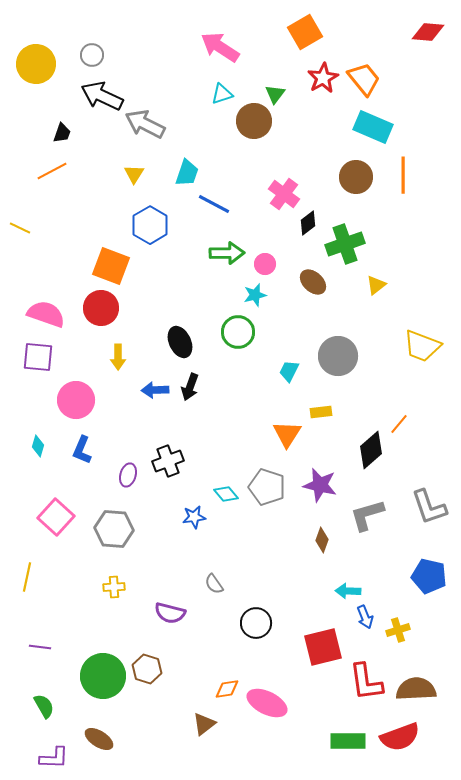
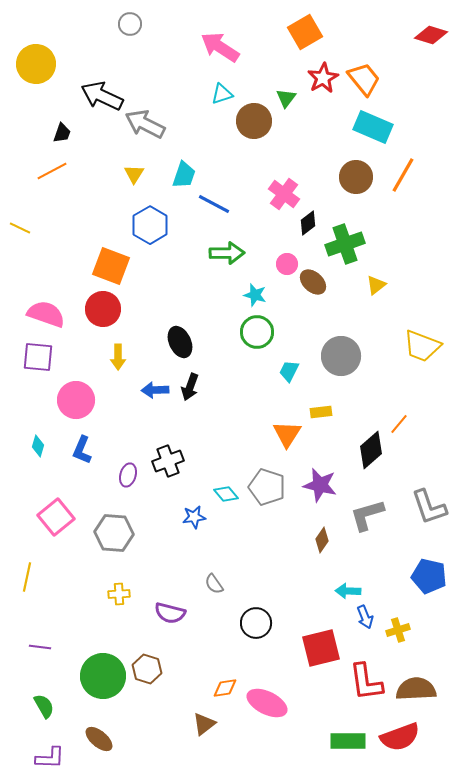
red diamond at (428, 32): moved 3 px right, 3 px down; rotated 12 degrees clockwise
gray circle at (92, 55): moved 38 px right, 31 px up
green triangle at (275, 94): moved 11 px right, 4 px down
cyan trapezoid at (187, 173): moved 3 px left, 2 px down
orange line at (403, 175): rotated 30 degrees clockwise
pink circle at (265, 264): moved 22 px right
cyan star at (255, 295): rotated 30 degrees clockwise
red circle at (101, 308): moved 2 px right, 1 px down
green circle at (238, 332): moved 19 px right
gray circle at (338, 356): moved 3 px right
pink square at (56, 517): rotated 9 degrees clockwise
gray hexagon at (114, 529): moved 4 px down
brown diamond at (322, 540): rotated 15 degrees clockwise
yellow cross at (114, 587): moved 5 px right, 7 px down
red square at (323, 647): moved 2 px left, 1 px down
orange diamond at (227, 689): moved 2 px left, 1 px up
brown ellipse at (99, 739): rotated 8 degrees clockwise
purple L-shape at (54, 758): moved 4 px left
